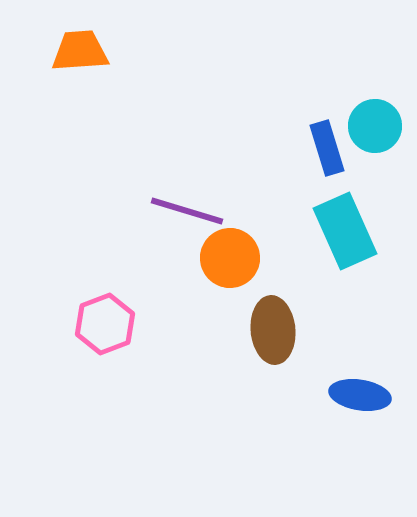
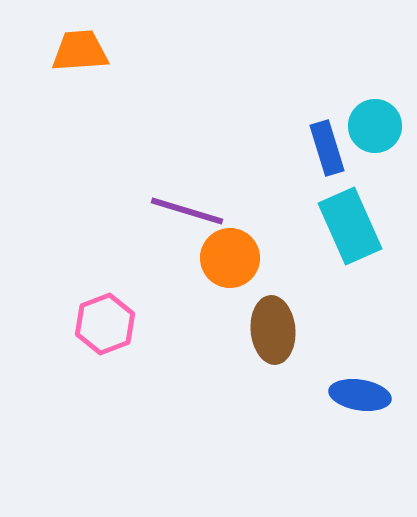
cyan rectangle: moved 5 px right, 5 px up
